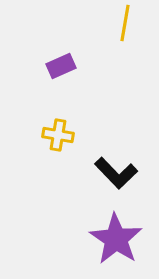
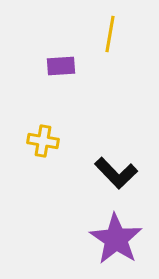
yellow line: moved 15 px left, 11 px down
purple rectangle: rotated 20 degrees clockwise
yellow cross: moved 15 px left, 6 px down
